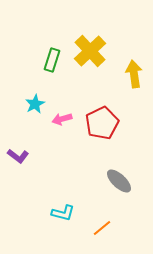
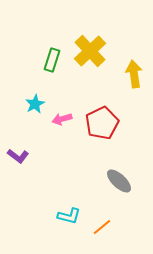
cyan L-shape: moved 6 px right, 3 px down
orange line: moved 1 px up
